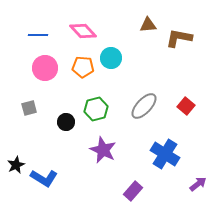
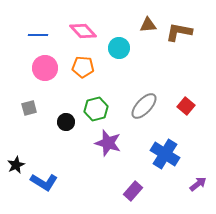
brown L-shape: moved 6 px up
cyan circle: moved 8 px right, 10 px up
purple star: moved 5 px right, 7 px up; rotated 8 degrees counterclockwise
blue L-shape: moved 4 px down
